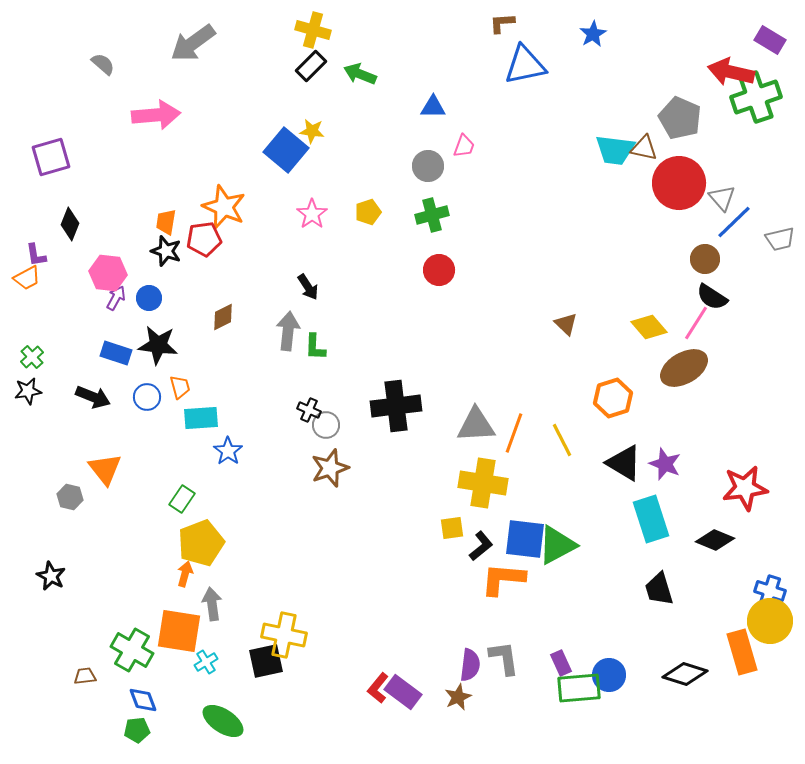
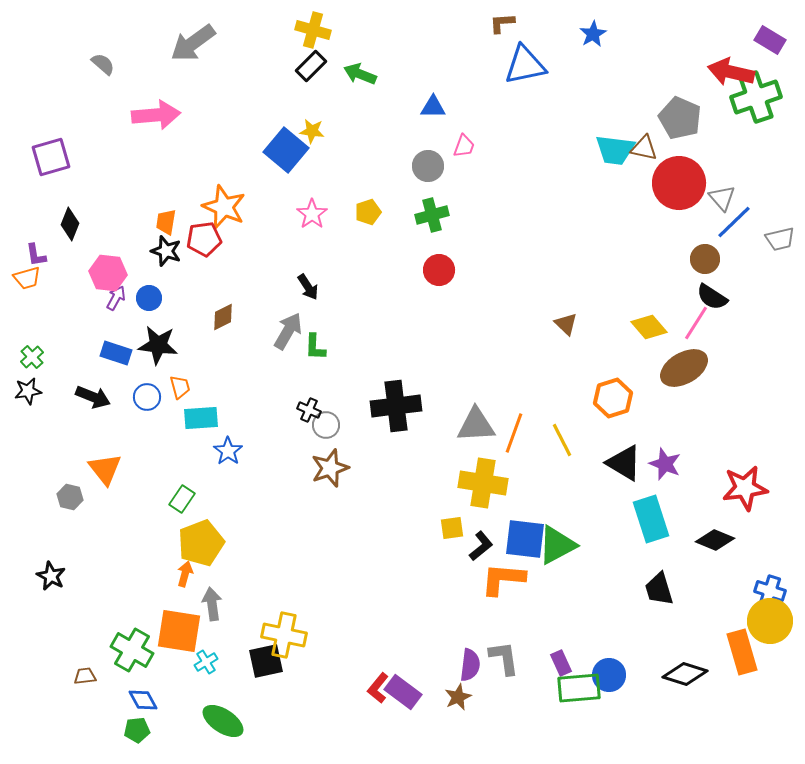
orange trapezoid at (27, 278): rotated 12 degrees clockwise
gray arrow at (288, 331): rotated 24 degrees clockwise
blue diamond at (143, 700): rotated 8 degrees counterclockwise
